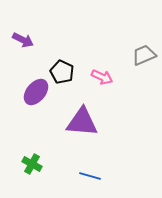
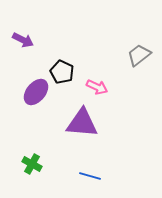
gray trapezoid: moved 5 px left; rotated 15 degrees counterclockwise
pink arrow: moved 5 px left, 10 px down
purple triangle: moved 1 px down
